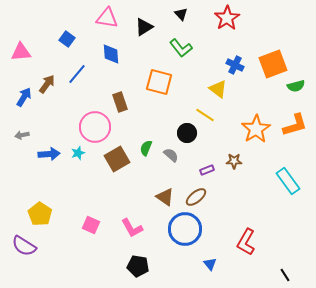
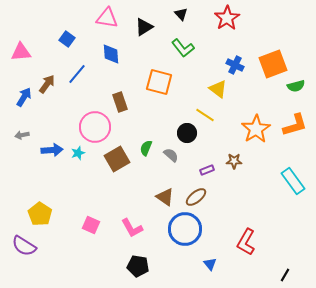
green L-shape at (181, 48): moved 2 px right
blue arrow at (49, 154): moved 3 px right, 4 px up
cyan rectangle at (288, 181): moved 5 px right
black line at (285, 275): rotated 64 degrees clockwise
